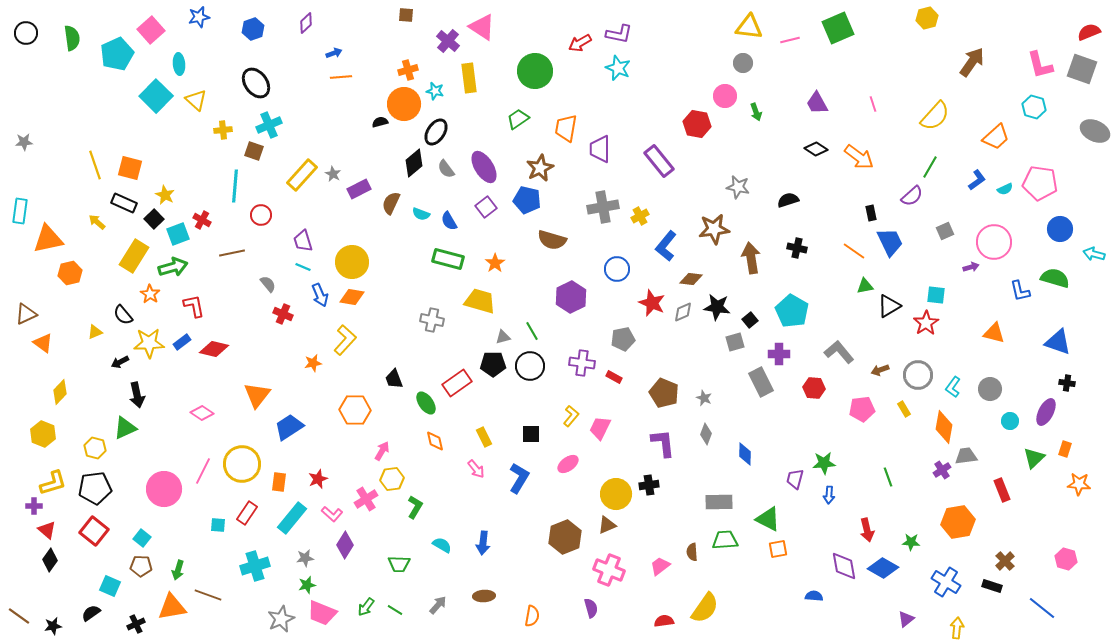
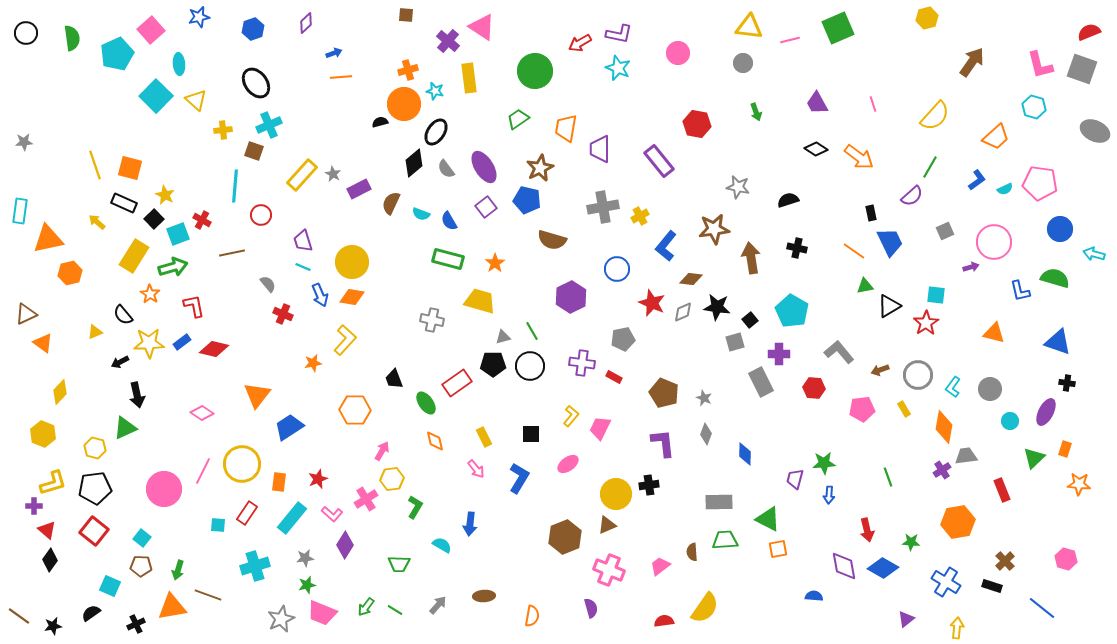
pink circle at (725, 96): moved 47 px left, 43 px up
blue arrow at (483, 543): moved 13 px left, 19 px up
